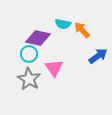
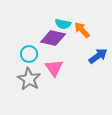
purple diamond: moved 15 px right
